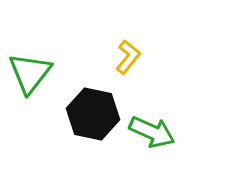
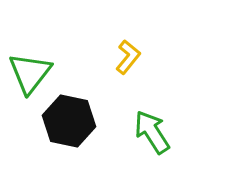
black hexagon: moved 24 px left, 7 px down
green arrow: rotated 147 degrees counterclockwise
